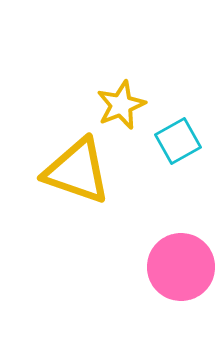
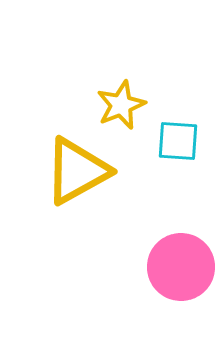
cyan square: rotated 33 degrees clockwise
yellow triangle: rotated 48 degrees counterclockwise
